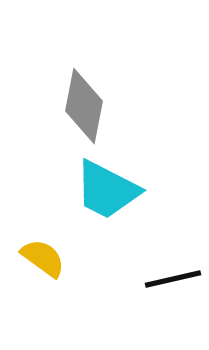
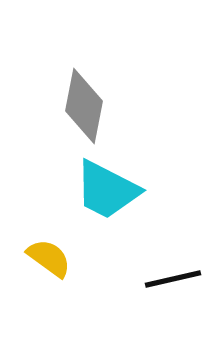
yellow semicircle: moved 6 px right
